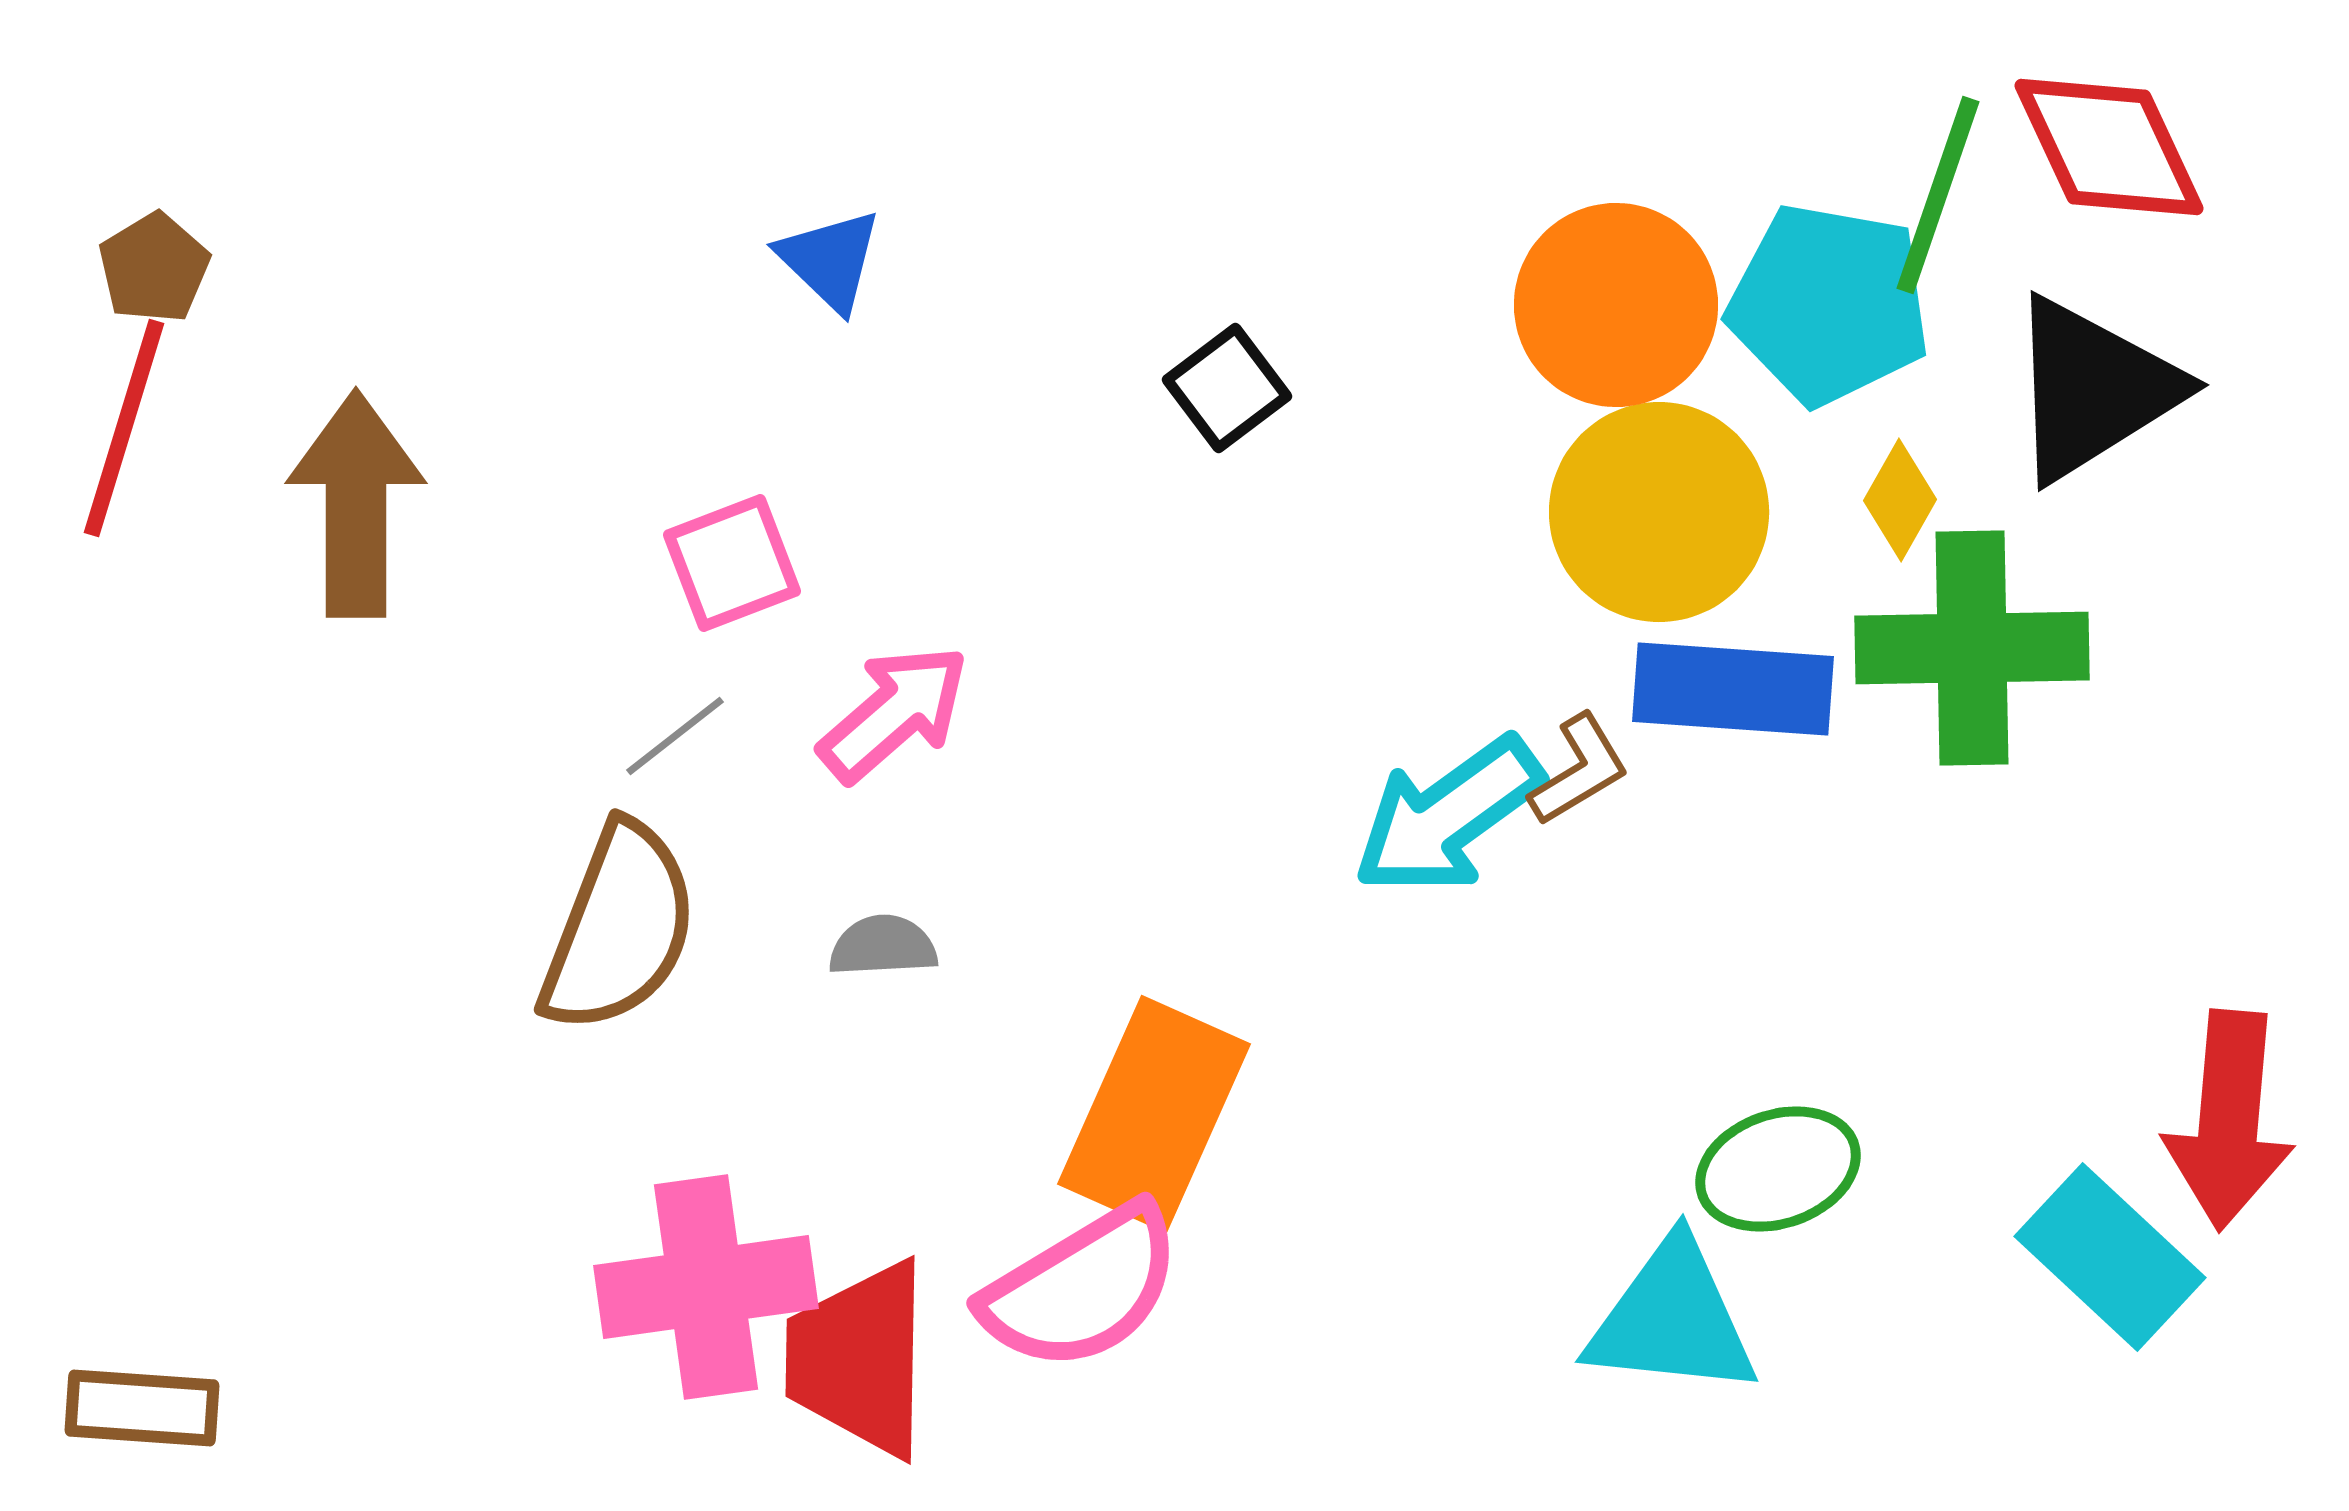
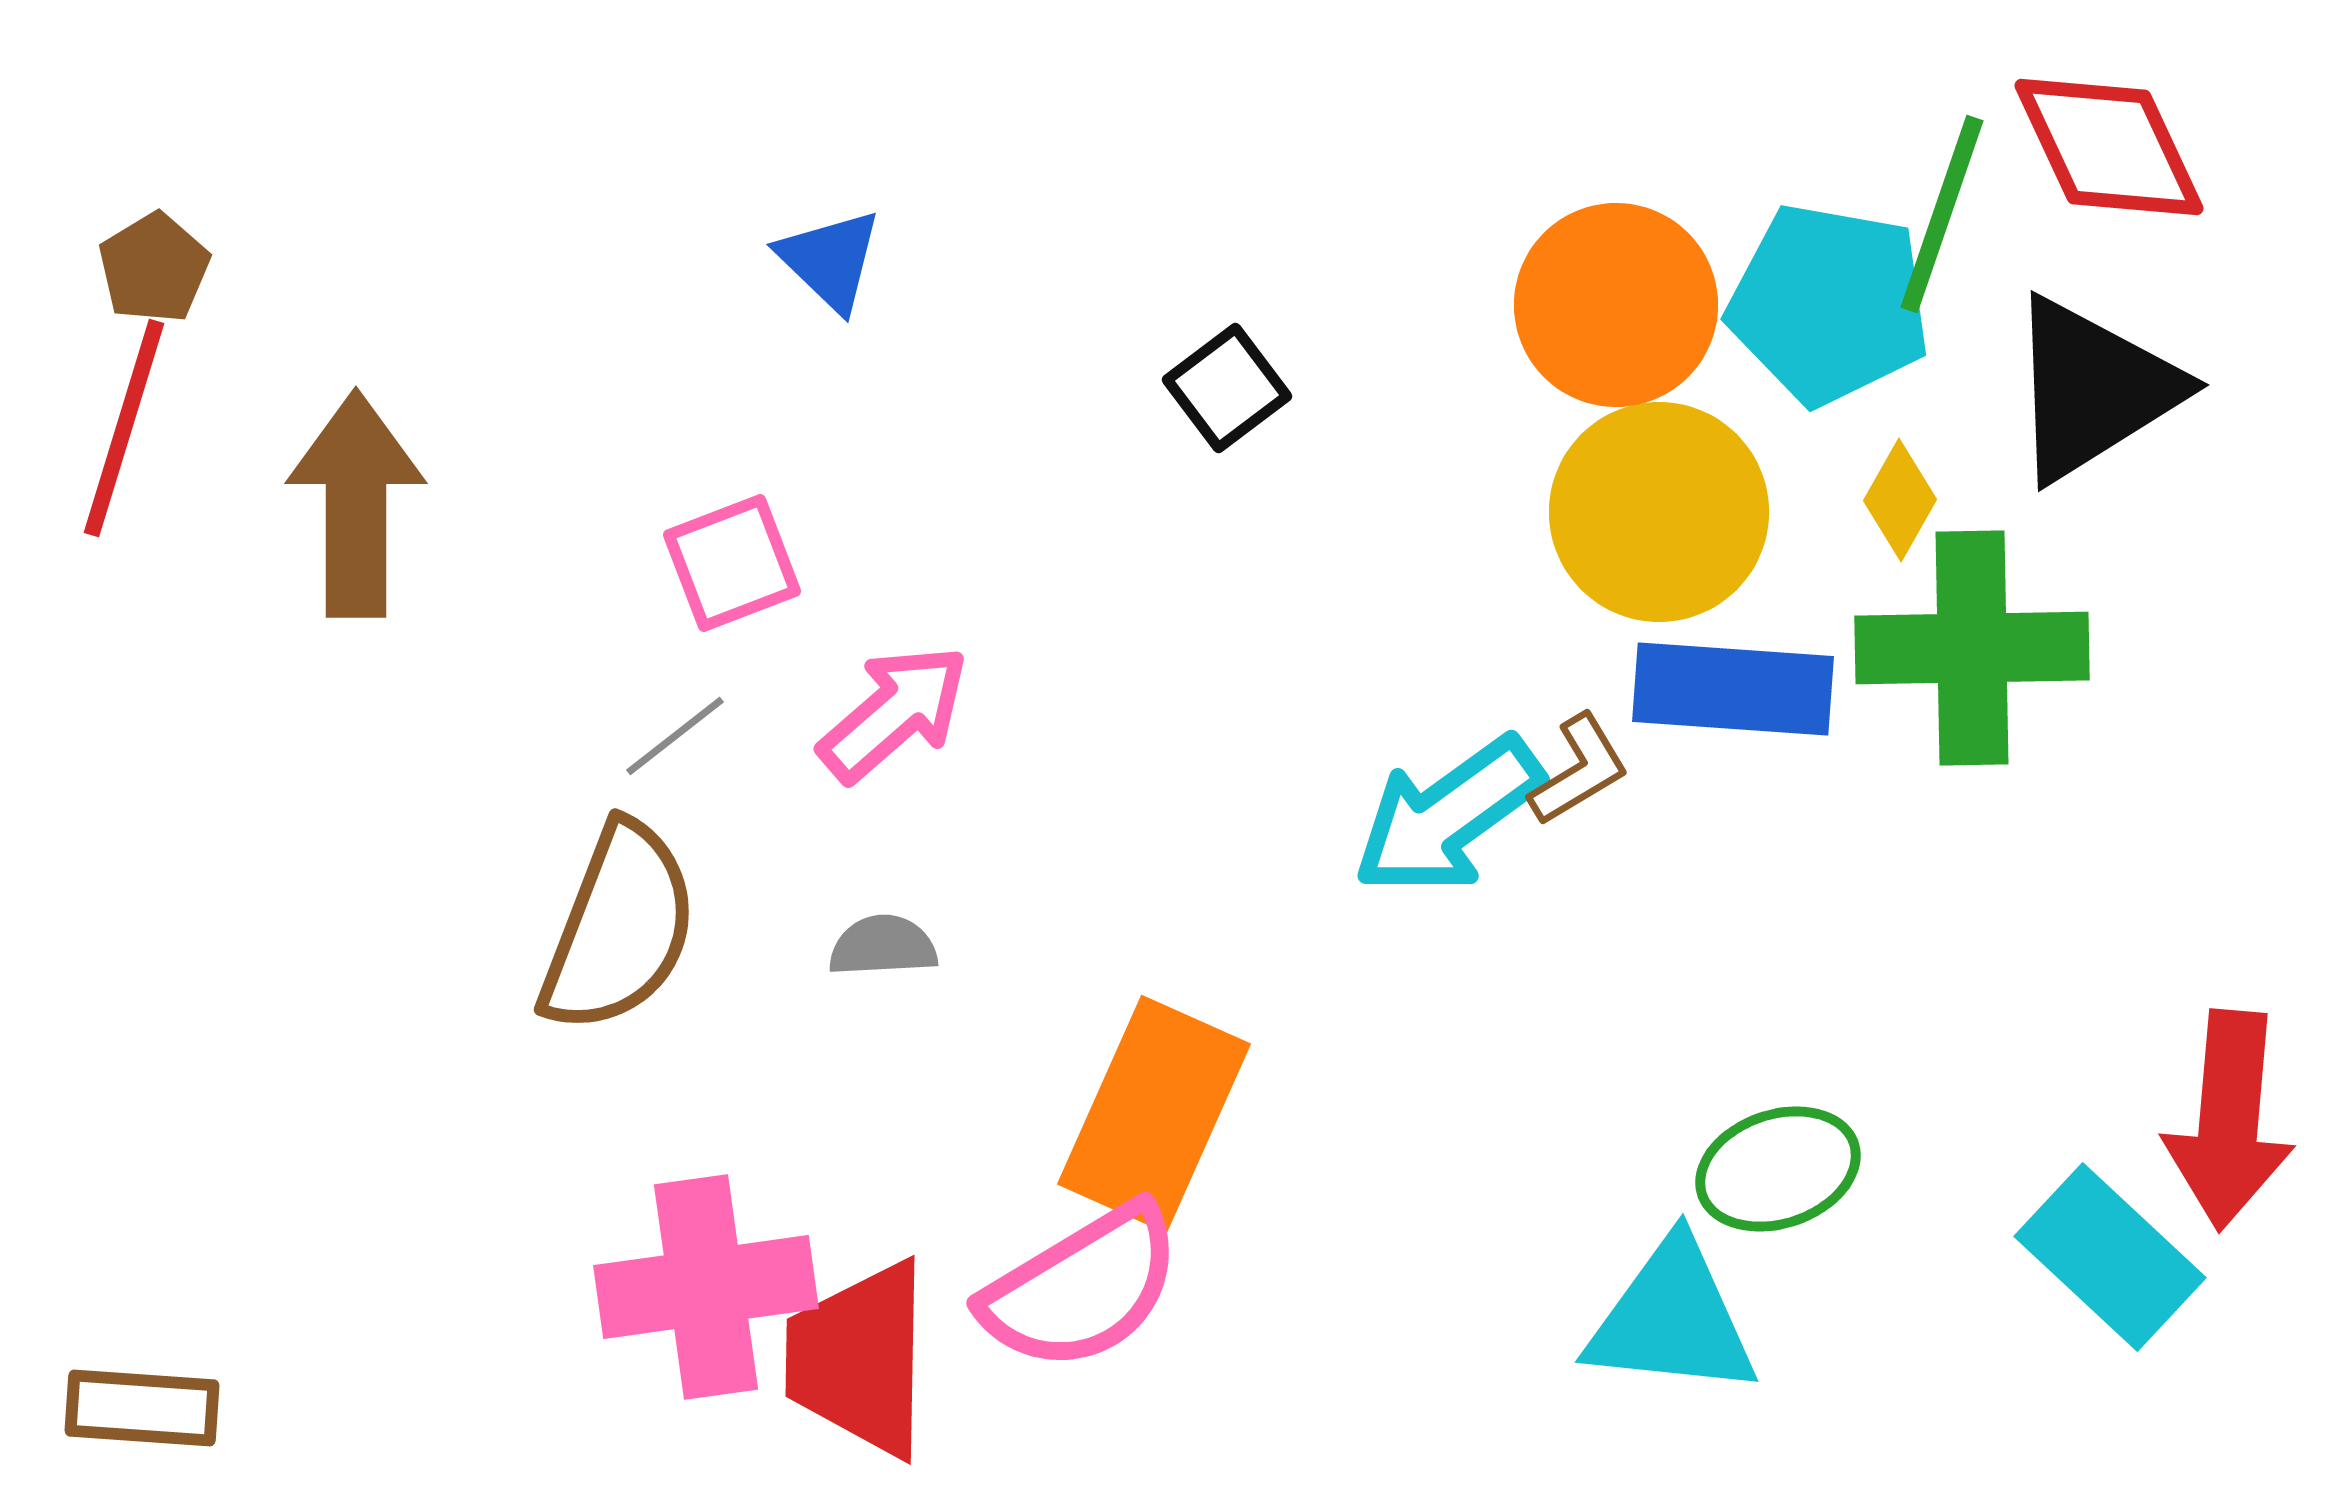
green line: moved 4 px right, 19 px down
